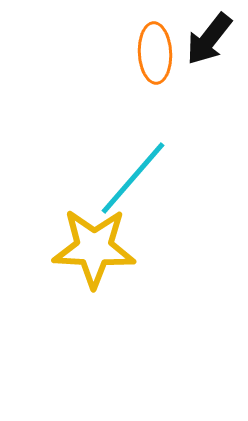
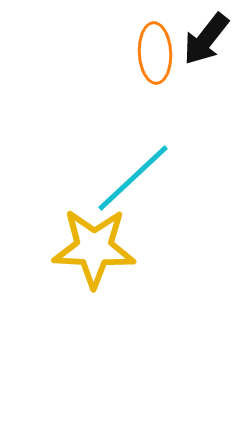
black arrow: moved 3 px left
cyan line: rotated 6 degrees clockwise
